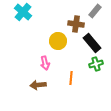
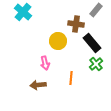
gray rectangle: moved 1 px right, 1 px up
green cross: rotated 24 degrees counterclockwise
